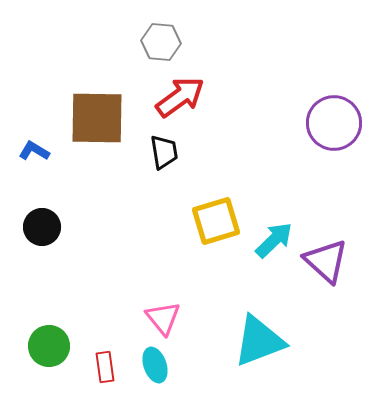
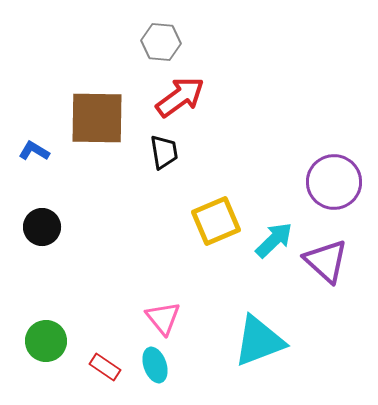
purple circle: moved 59 px down
yellow square: rotated 6 degrees counterclockwise
green circle: moved 3 px left, 5 px up
red rectangle: rotated 48 degrees counterclockwise
